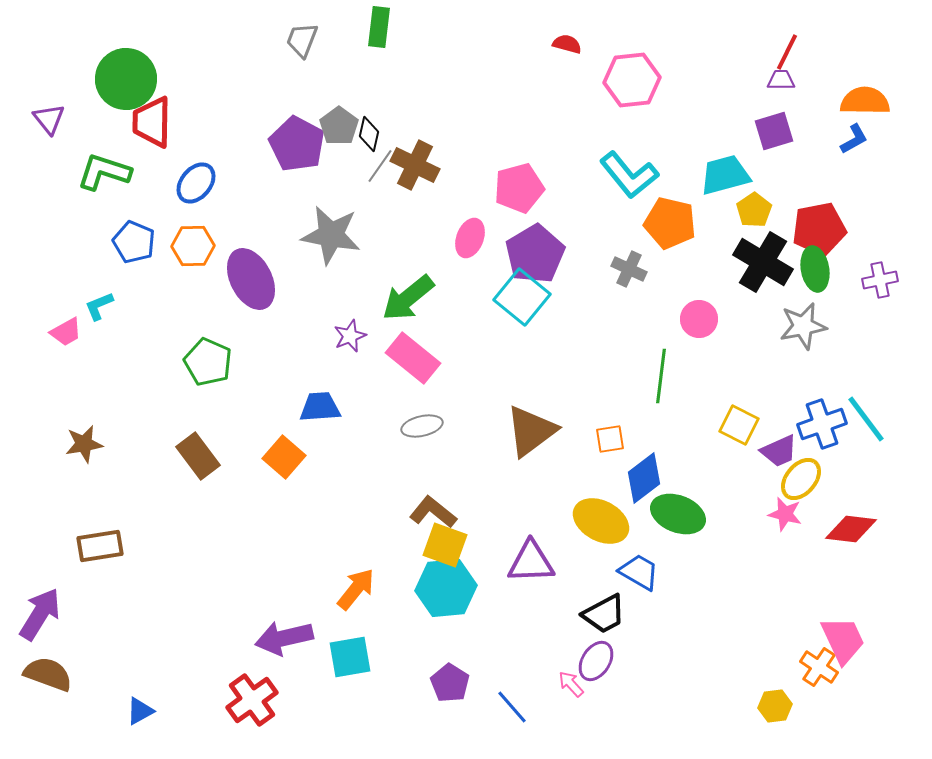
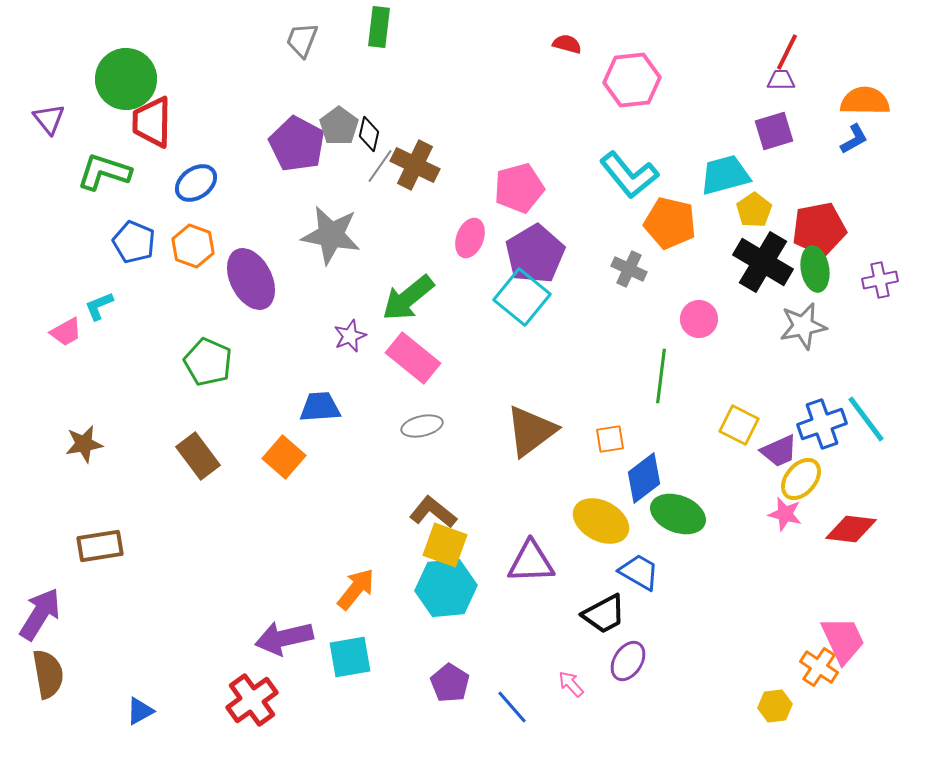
blue ellipse at (196, 183): rotated 15 degrees clockwise
orange hexagon at (193, 246): rotated 21 degrees clockwise
purple ellipse at (596, 661): moved 32 px right
brown semicircle at (48, 674): rotated 60 degrees clockwise
